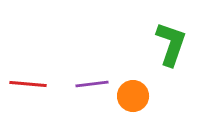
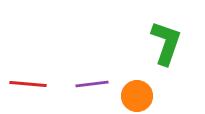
green L-shape: moved 5 px left, 1 px up
orange circle: moved 4 px right
